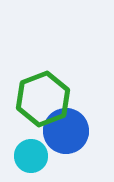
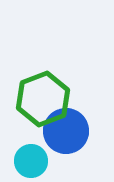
cyan circle: moved 5 px down
